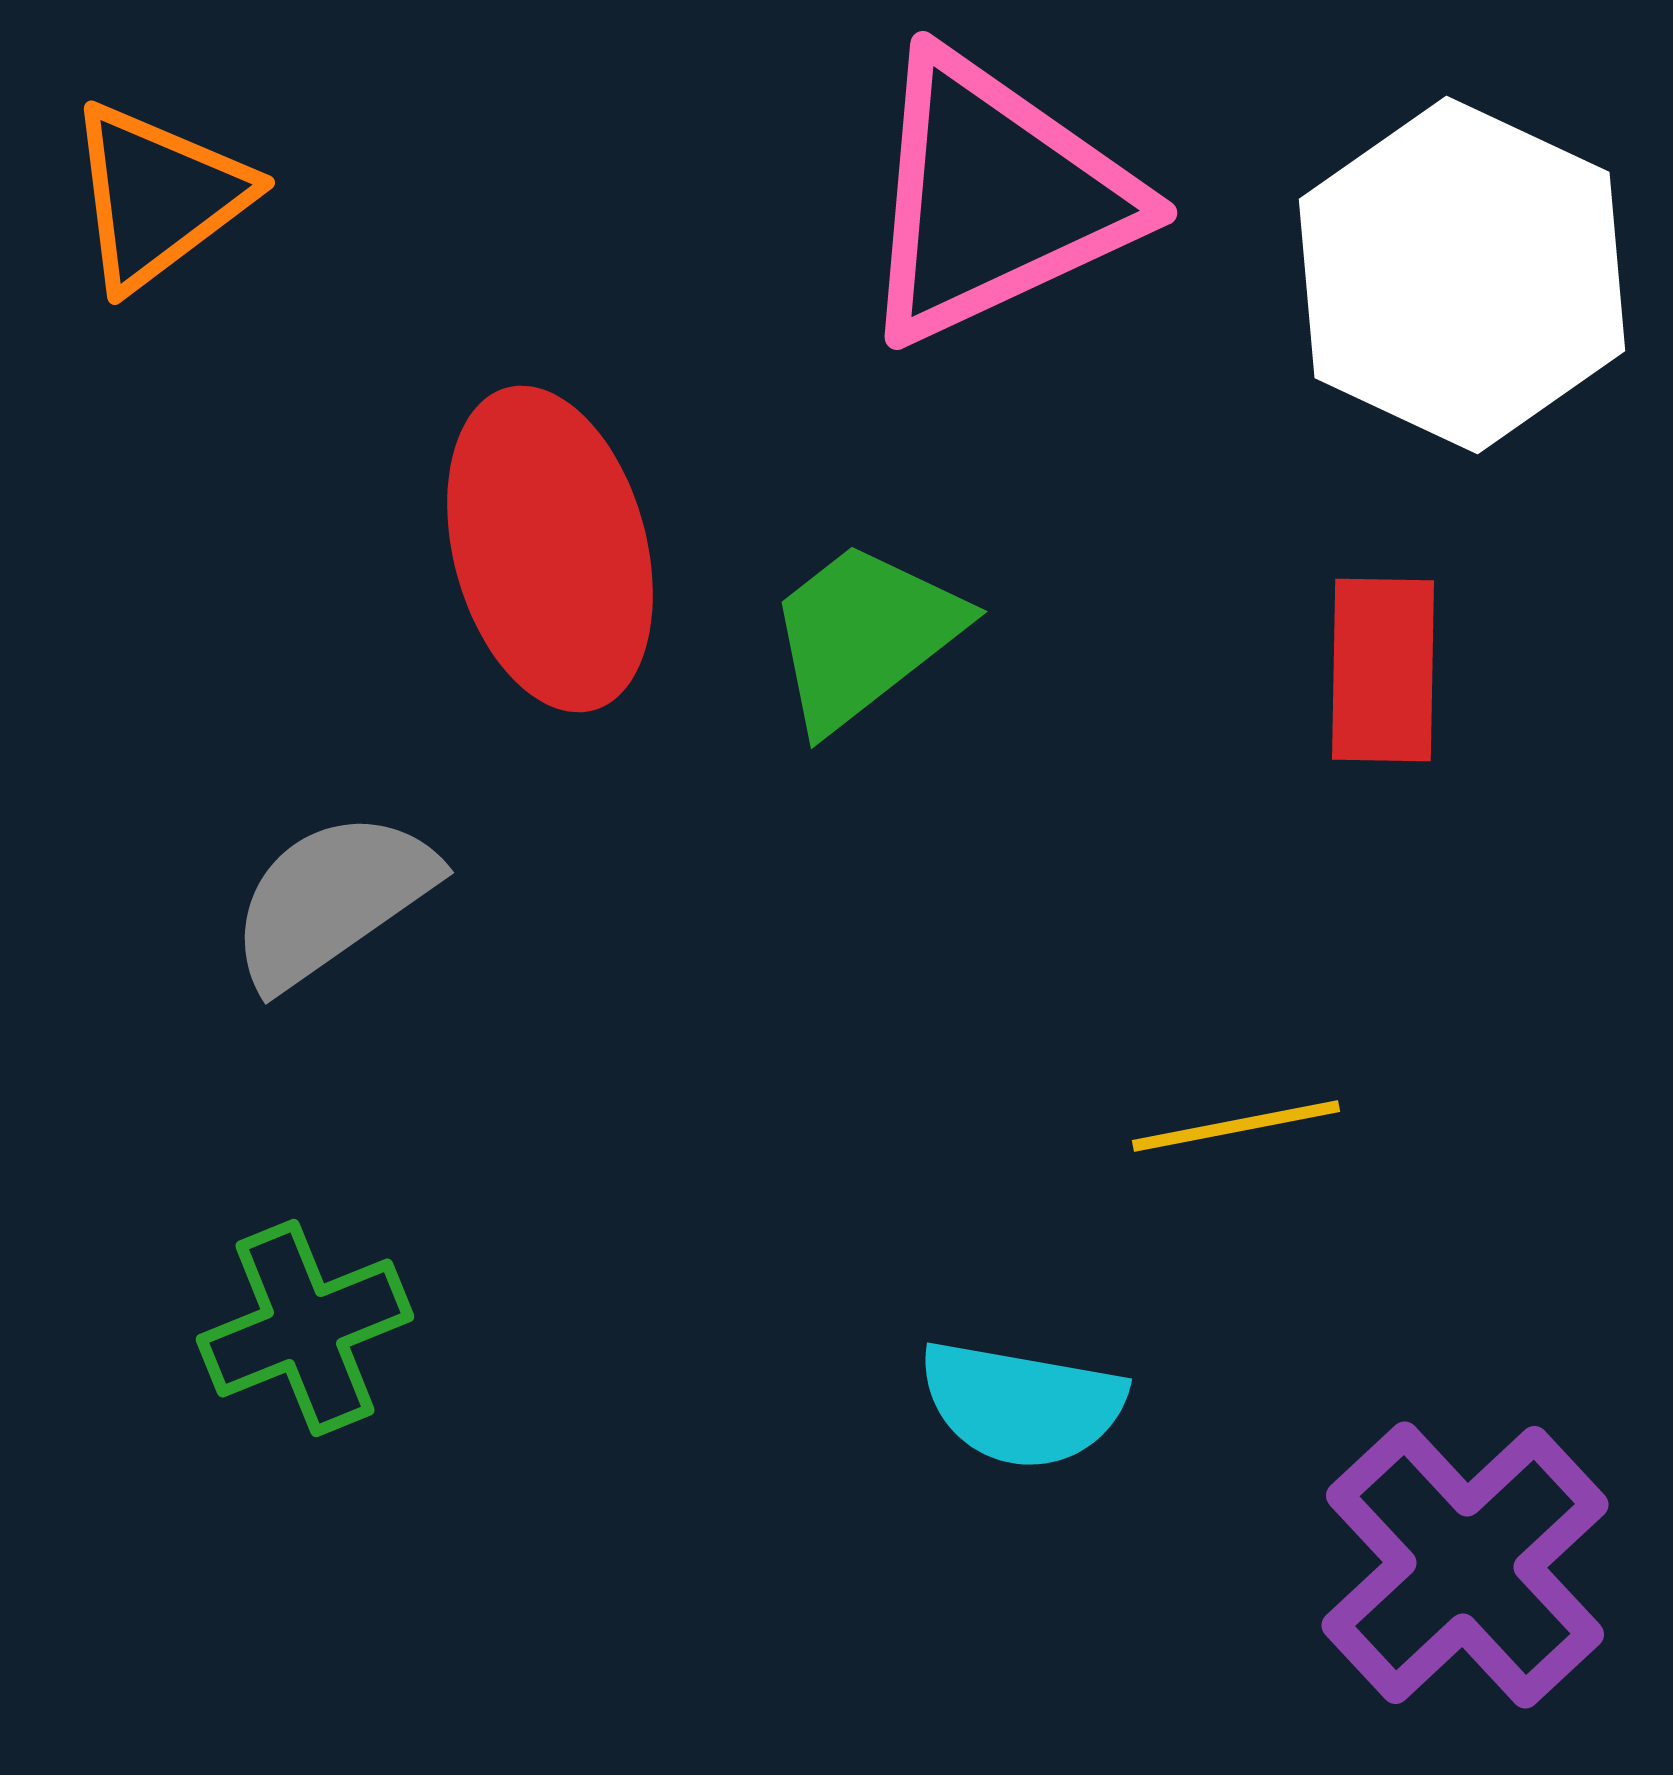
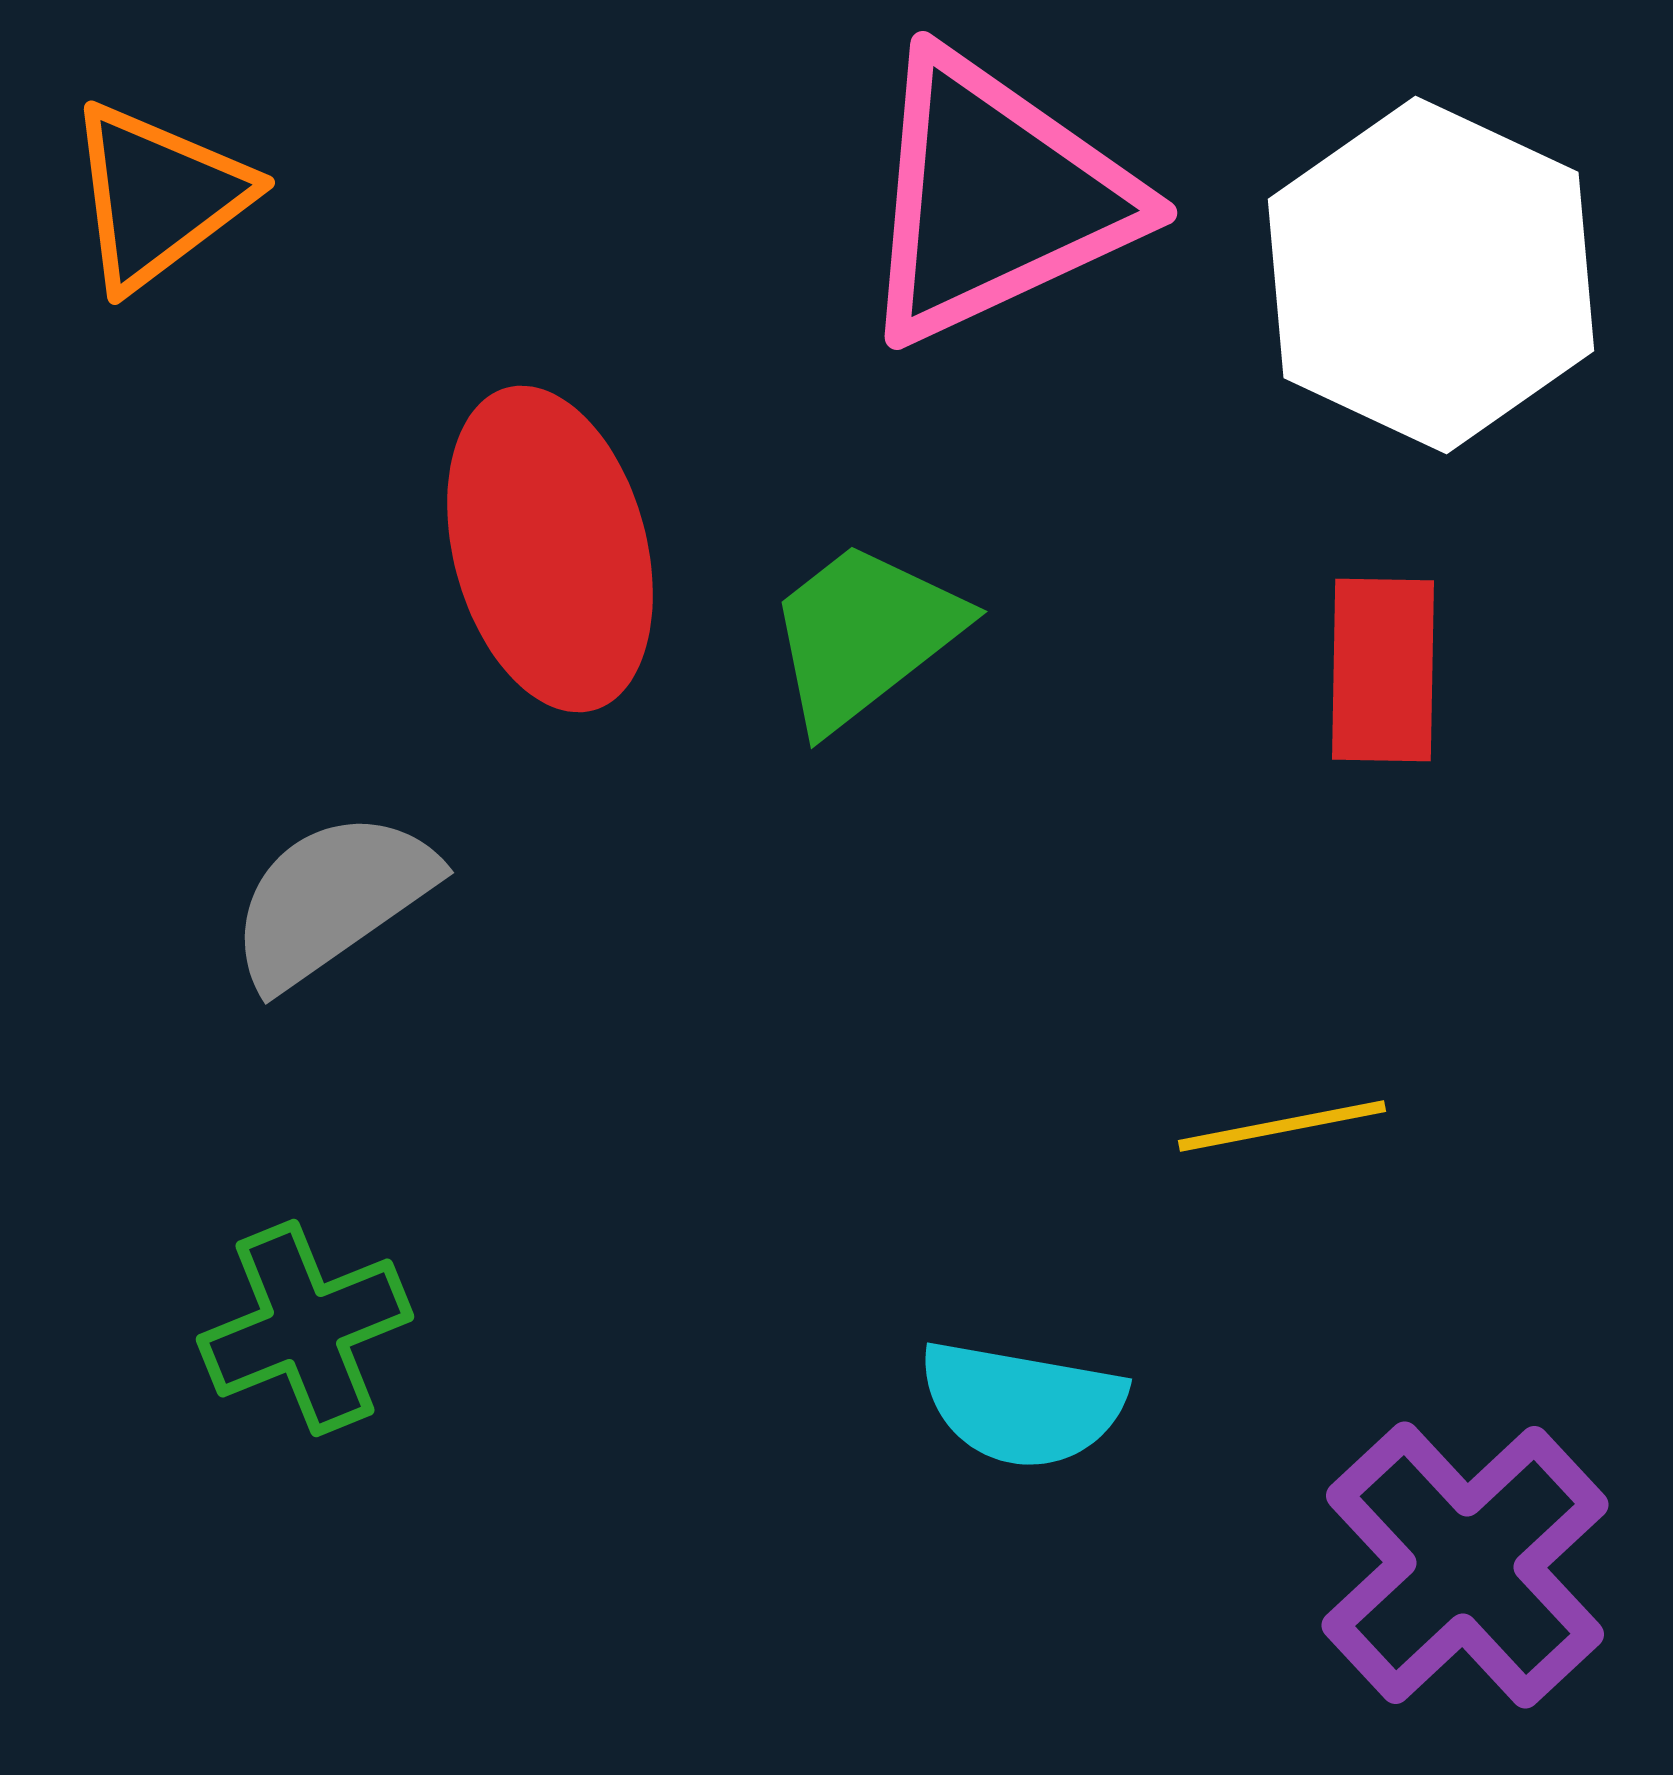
white hexagon: moved 31 px left
yellow line: moved 46 px right
